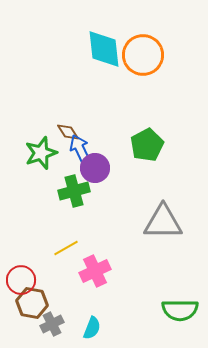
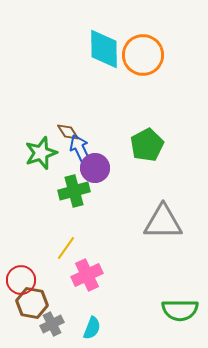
cyan diamond: rotated 6 degrees clockwise
yellow line: rotated 25 degrees counterclockwise
pink cross: moved 8 px left, 4 px down
